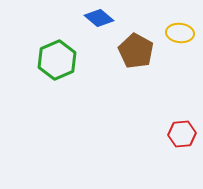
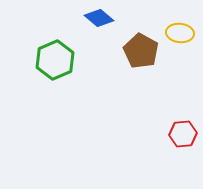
brown pentagon: moved 5 px right
green hexagon: moved 2 px left
red hexagon: moved 1 px right
